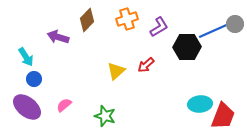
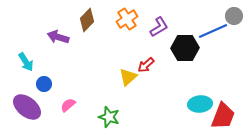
orange cross: rotated 15 degrees counterclockwise
gray circle: moved 1 px left, 8 px up
black hexagon: moved 2 px left, 1 px down
cyan arrow: moved 5 px down
yellow triangle: moved 12 px right, 6 px down
blue circle: moved 10 px right, 5 px down
pink semicircle: moved 4 px right
green star: moved 4 px right, 1 px down
